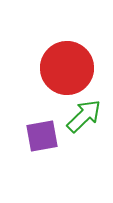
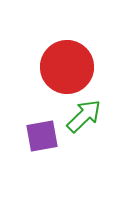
red circle: moved 1 px up
